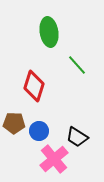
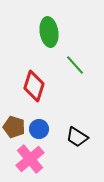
green line: moved 2 px left
brown pentagon: moved 4 px down; rotated 15 degrees clockwise
blue circle: moved 2 px up
pink cross: moved 24 px left
